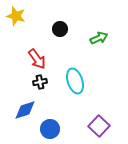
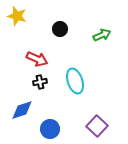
yellow star: moved 1 px right
green arrow: moved 3 px right, 3 px up
red arrow: rotated 30 degrees counterclockwise
blue diamond: moved 3 px left
purple square: moved 2 px left
